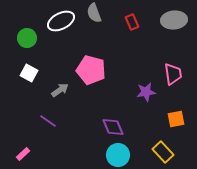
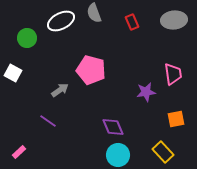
white square: moved 16 px left
pink rectangle: moved 4 px left, 2 px up
